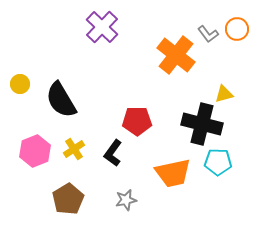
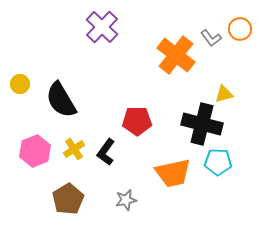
orange circle: moved 3 px right
gray L-shape: moved 3 px right, 4 px down
black L-shape: moved 7 px left, 1 px up
